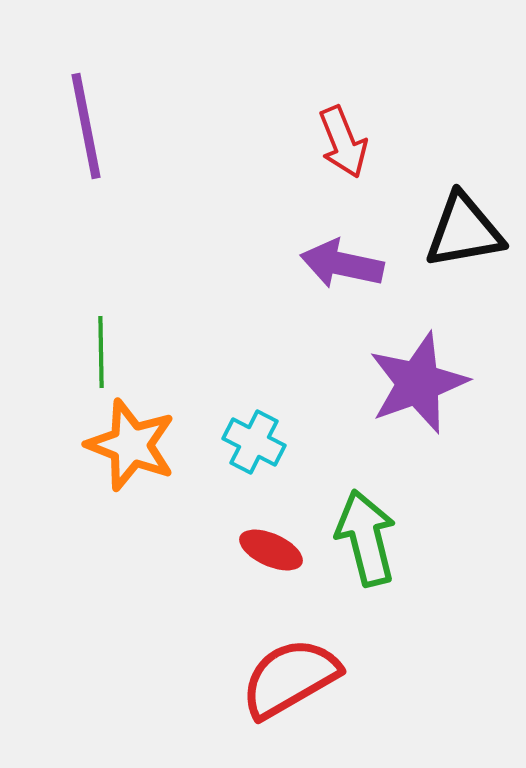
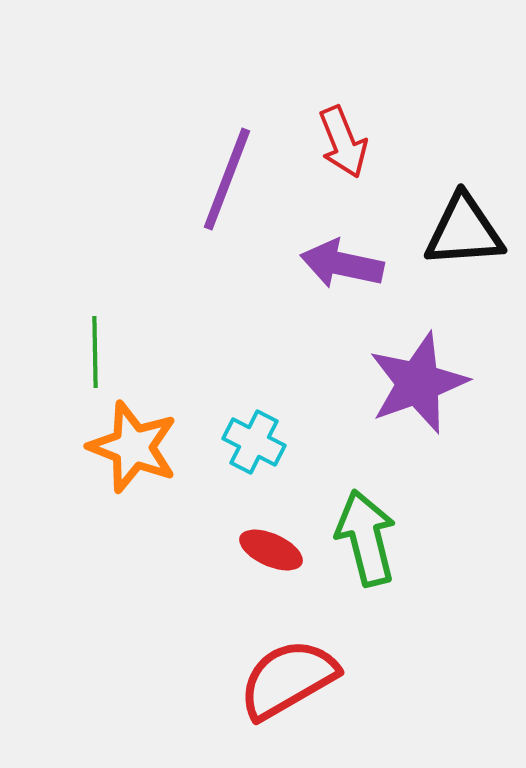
purple line: moved 141 px right, 53 px down; rotated 32 degrees clockwise
black triangle: rotated 6 degrees clockwise
green line: moved 6 px left
orange star: moved 2 px right, 2 px down
red semicircle: moved 2 px left, 1 px down
